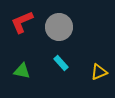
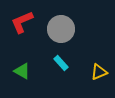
gray circle: moved 2 px right, 2 px down
green triangle: rotated 18 degrees clockwise
